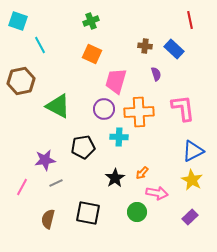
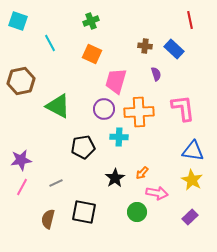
cyan line: moved 10 px right, 2 px up
blue triangle: rotated 35 degrees clockwise
purple star: moved 24 px left
black square: moved 4 px left, 1 px up
